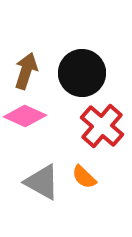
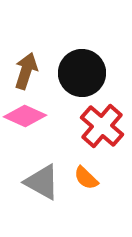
orange semicircle: moved 2 px right, 1 px down
